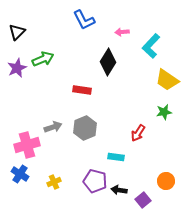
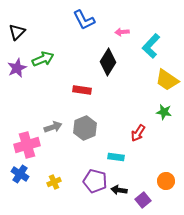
green star: rotated 21 degrees clockwise
